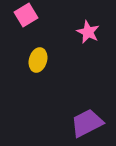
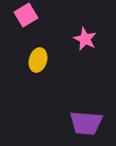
pink star: moved 3 px left, 7 px down
purple trapezoid: moved 1 px left; rotated 148 degrees counterclockwise
